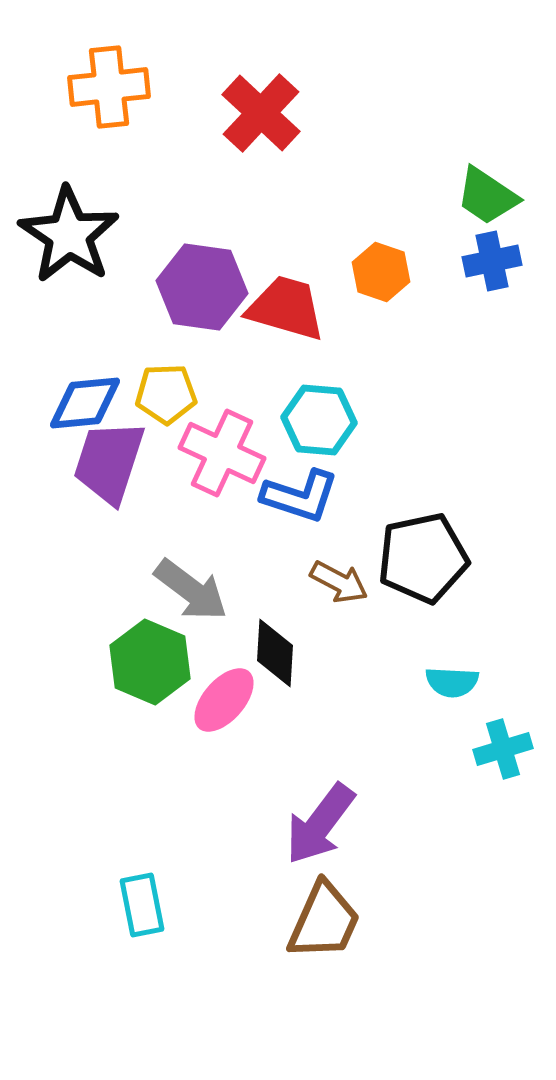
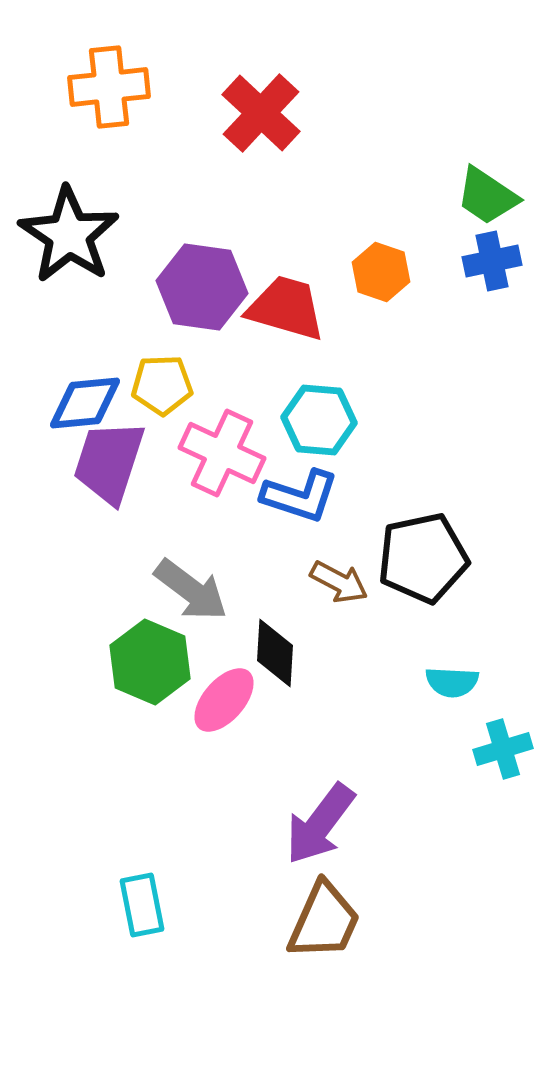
yellow pentagon: moved 4 px left, 9 px up
